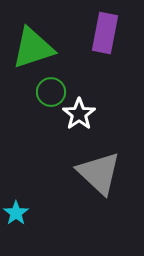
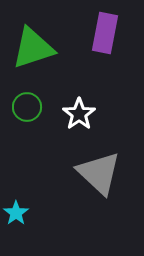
green circle: moved 24 px left, 15 px down
